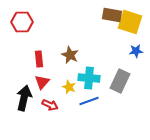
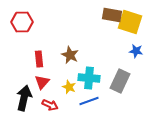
blue star: rotated 16 degrees clockwise
